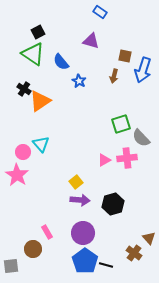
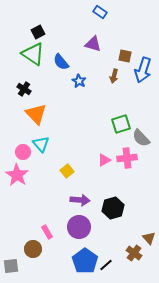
purple triangle: moved 2 px right, 3 px down
orange triangle: moved 4 px left, 13 px down; rotated 40 degrees counterclockwise
yellow square: moved 9 px left, 11 px up
black hexagon: moved 4 px down
purple circle: moved 4 px left, 6 px up
black line: rotated 56 degrees counterclockwise
